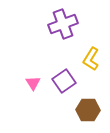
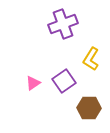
pink triangle: rotated 28 degrees clockwise
brown hexagon: moved 1 px right, 2 px up
